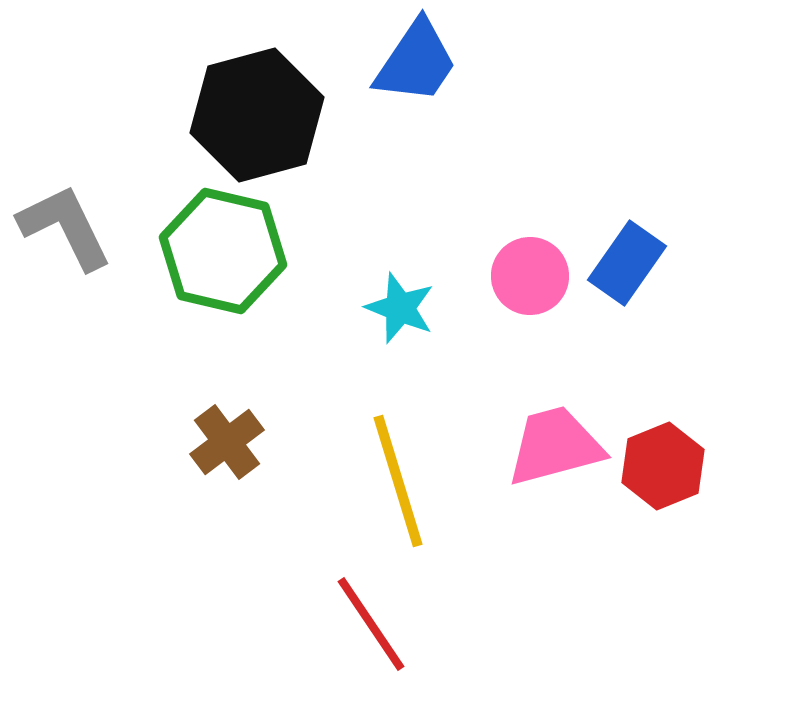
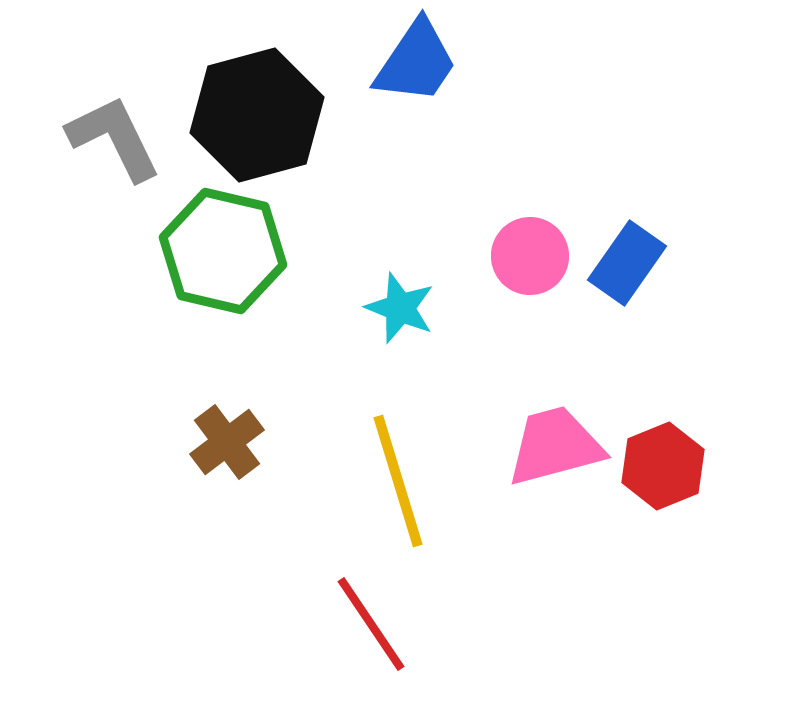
gray L-shape: moved 49 px right, 89 px up
pink circle: moved 20 px up
